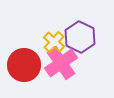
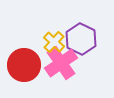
purple hexagon: moved 1 px right, 2 px down
